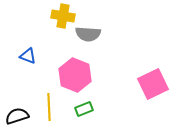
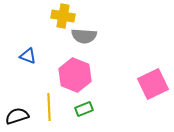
gray semicircle: moved 4 px left, 2 px down
